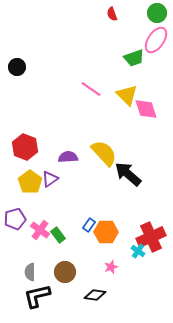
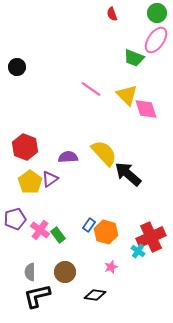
green trapezoid: rotated 40 degrees clockwise
orange hexagon: rotated 15 degrees clockwise
